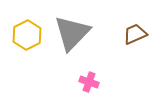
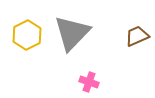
brown trapezoid: moved 2 px right, 2 px down
